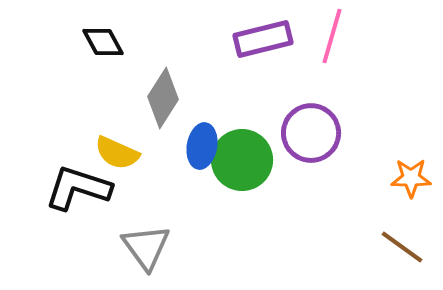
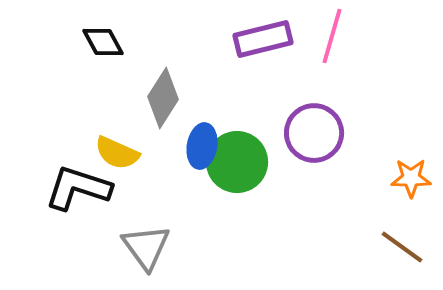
purple circle: moved 3 px right
green circle: moved 5 px left, 2 px down
